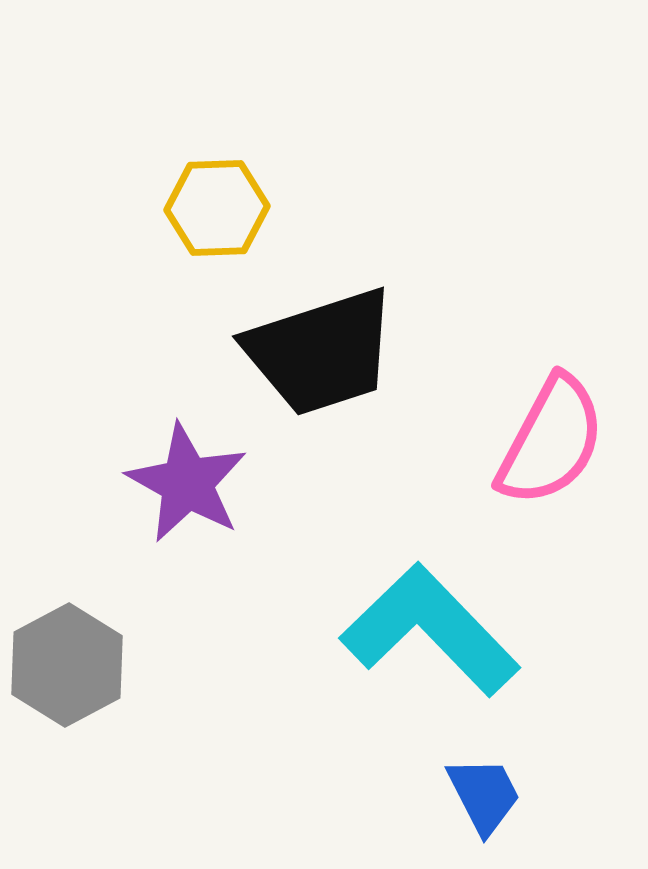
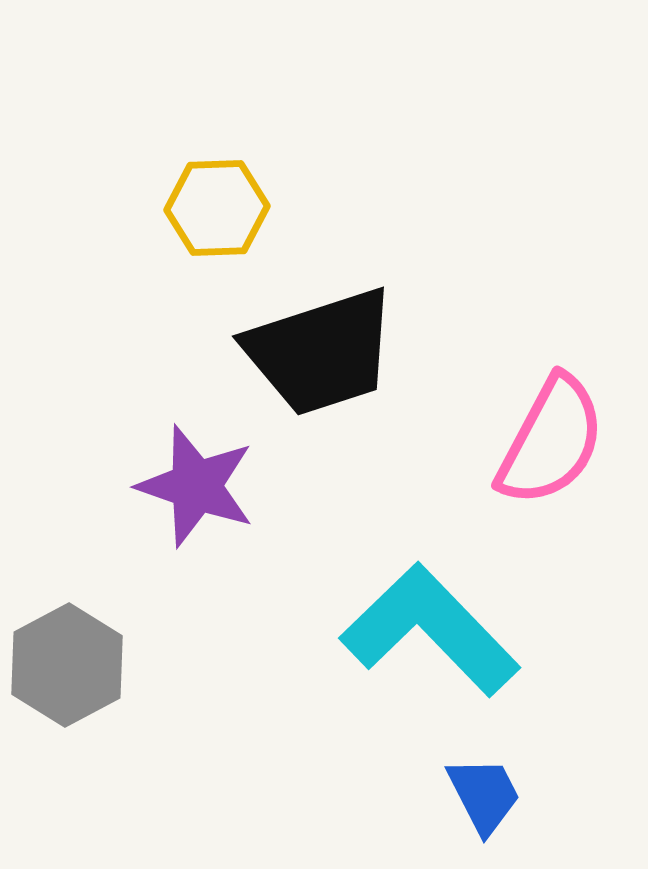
purple star: moved 9 px right, 3 px down; rotated 10 degrees counterclockwise
